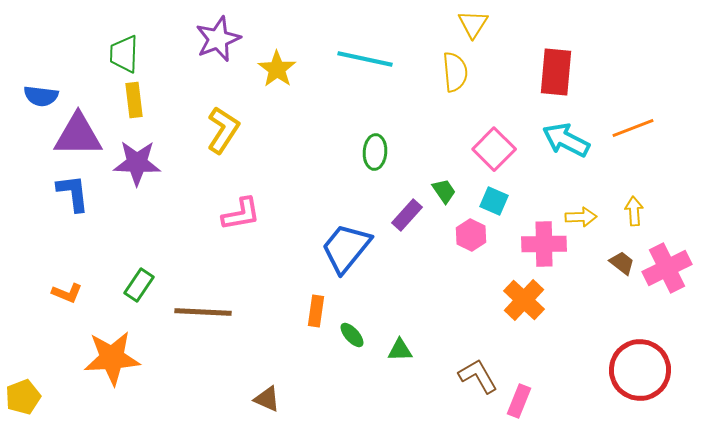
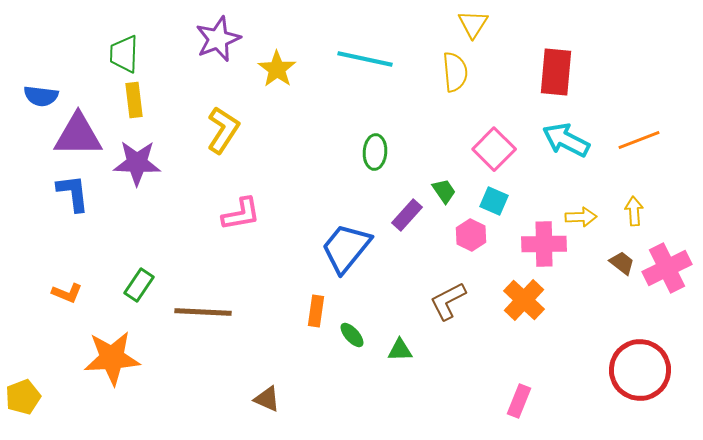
orange line at (633, 128): moved 6 px right, 12 px down
brown L-shape at (478, 376): moved 30 px left, 75 px up; rotated 87 degrees counterclockwise
